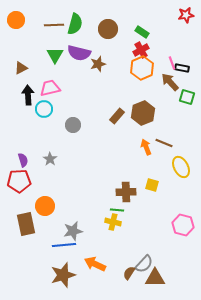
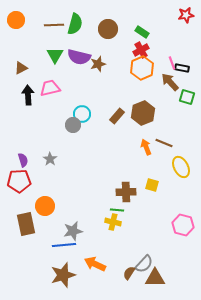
purple semicircle at (79, 53): moved 4 px down
cyan circle at (44, 109): moved 38 px right, 5 px down
